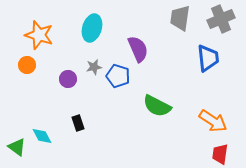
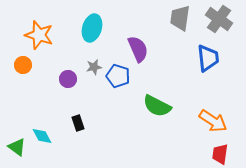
gray cross: moved 2 px left; rotated 32 degrees counterclockwise
orange circle: moved 4 px left
